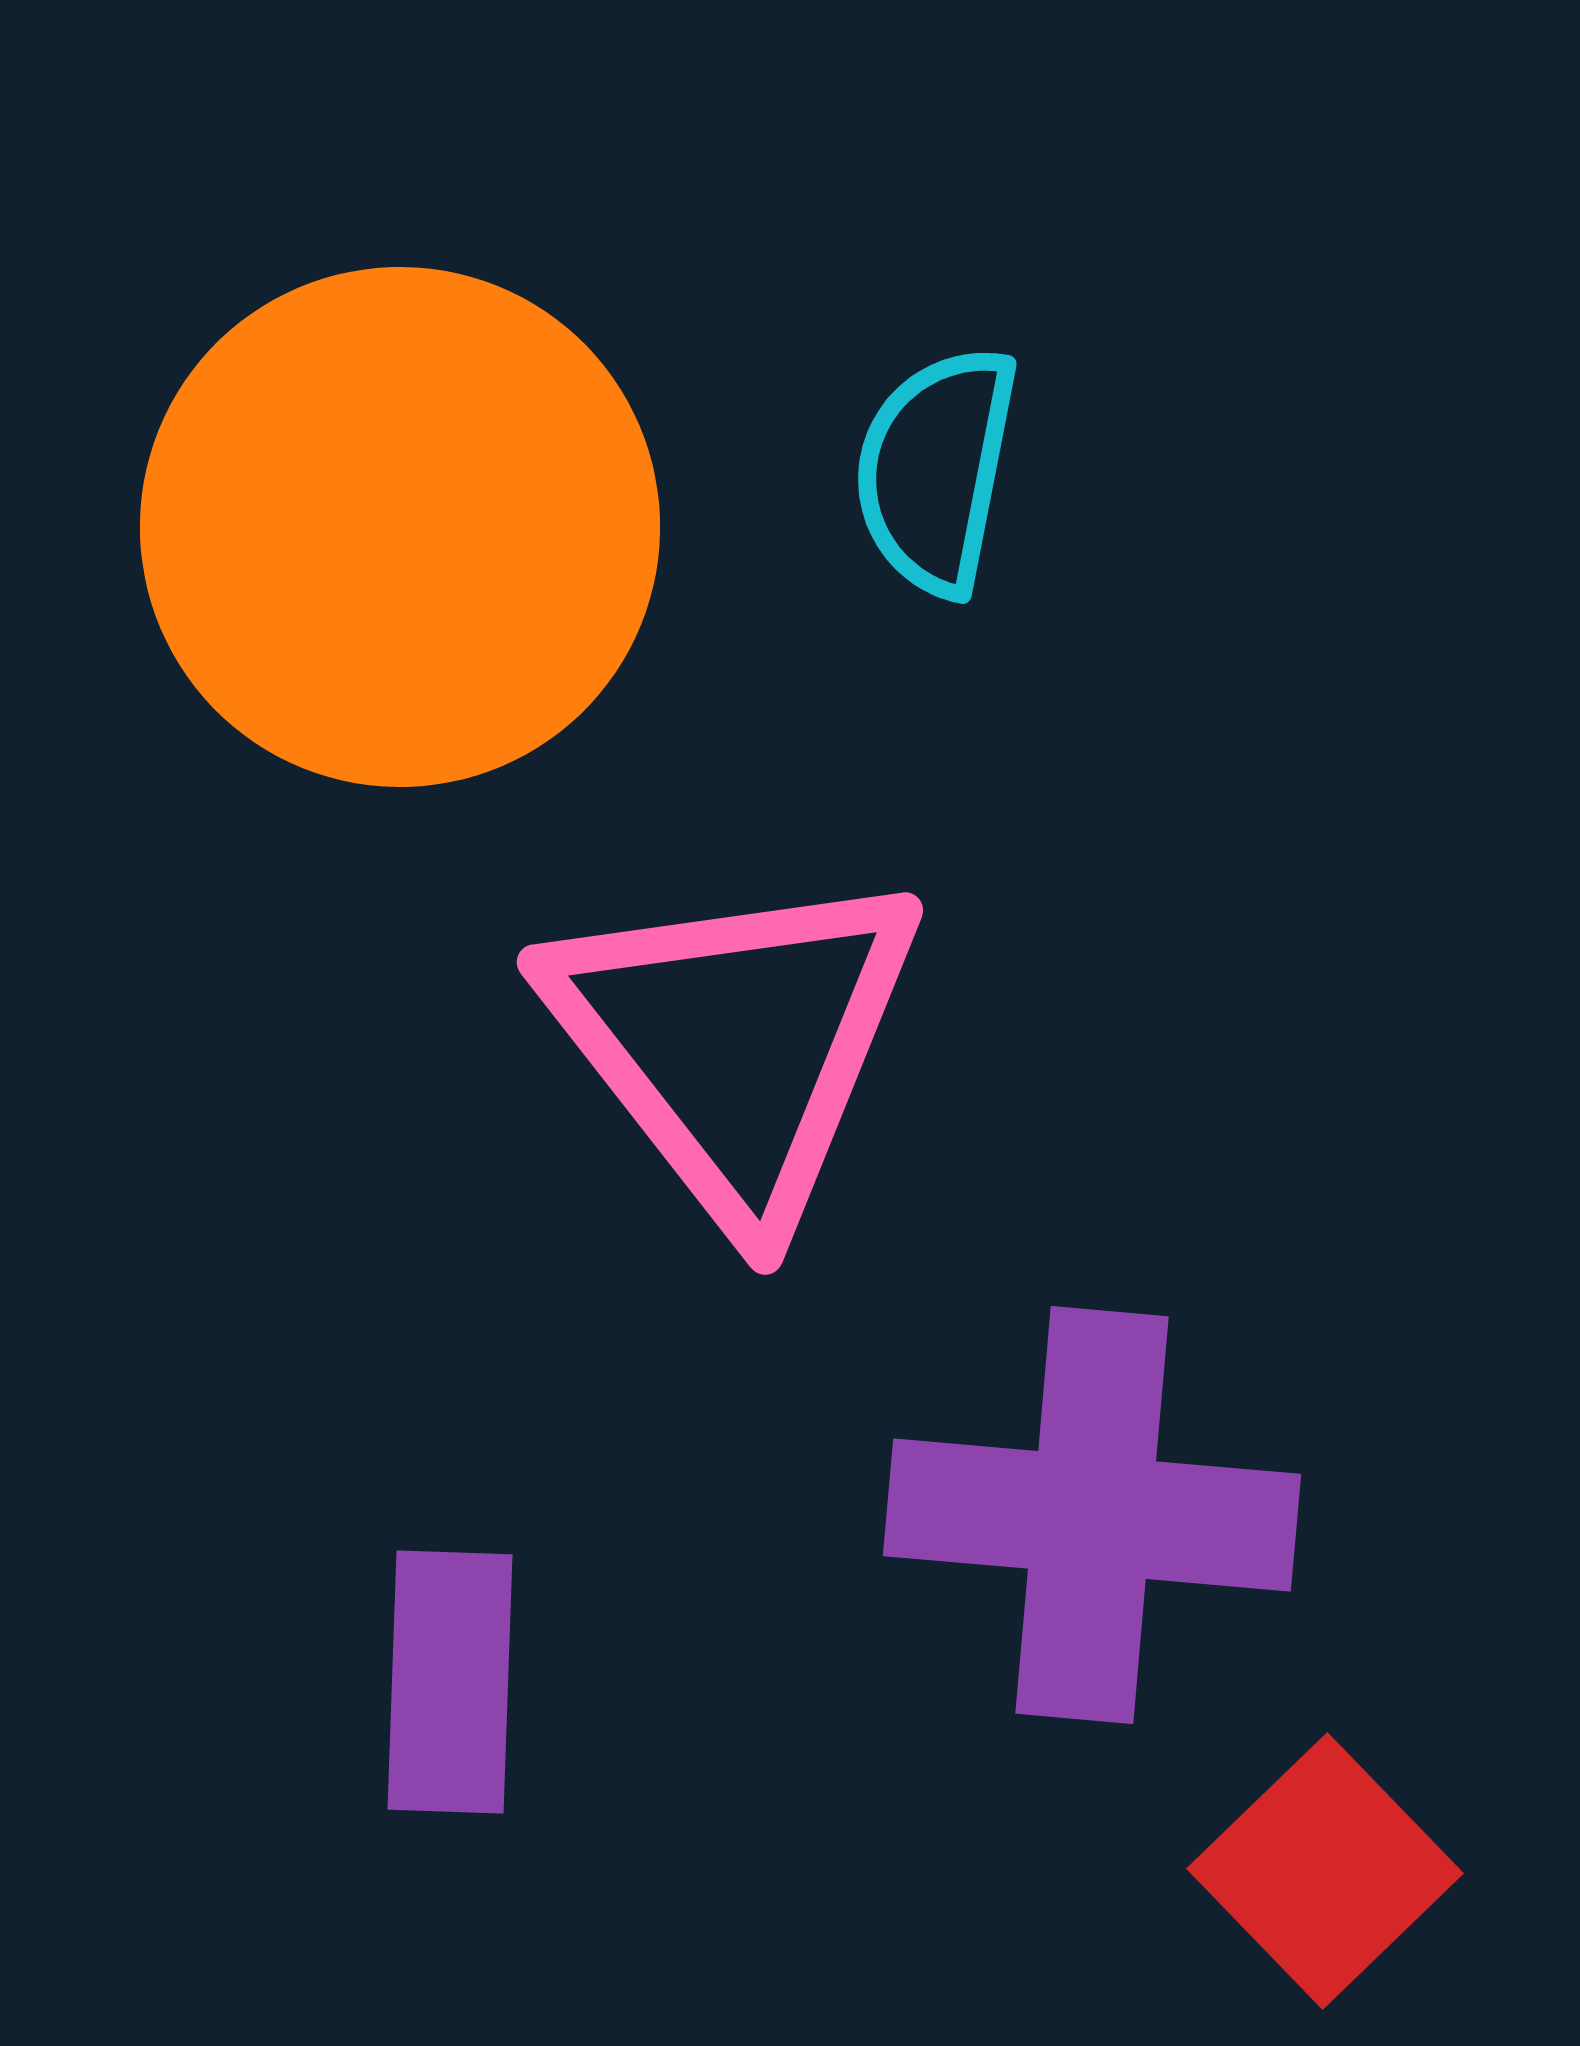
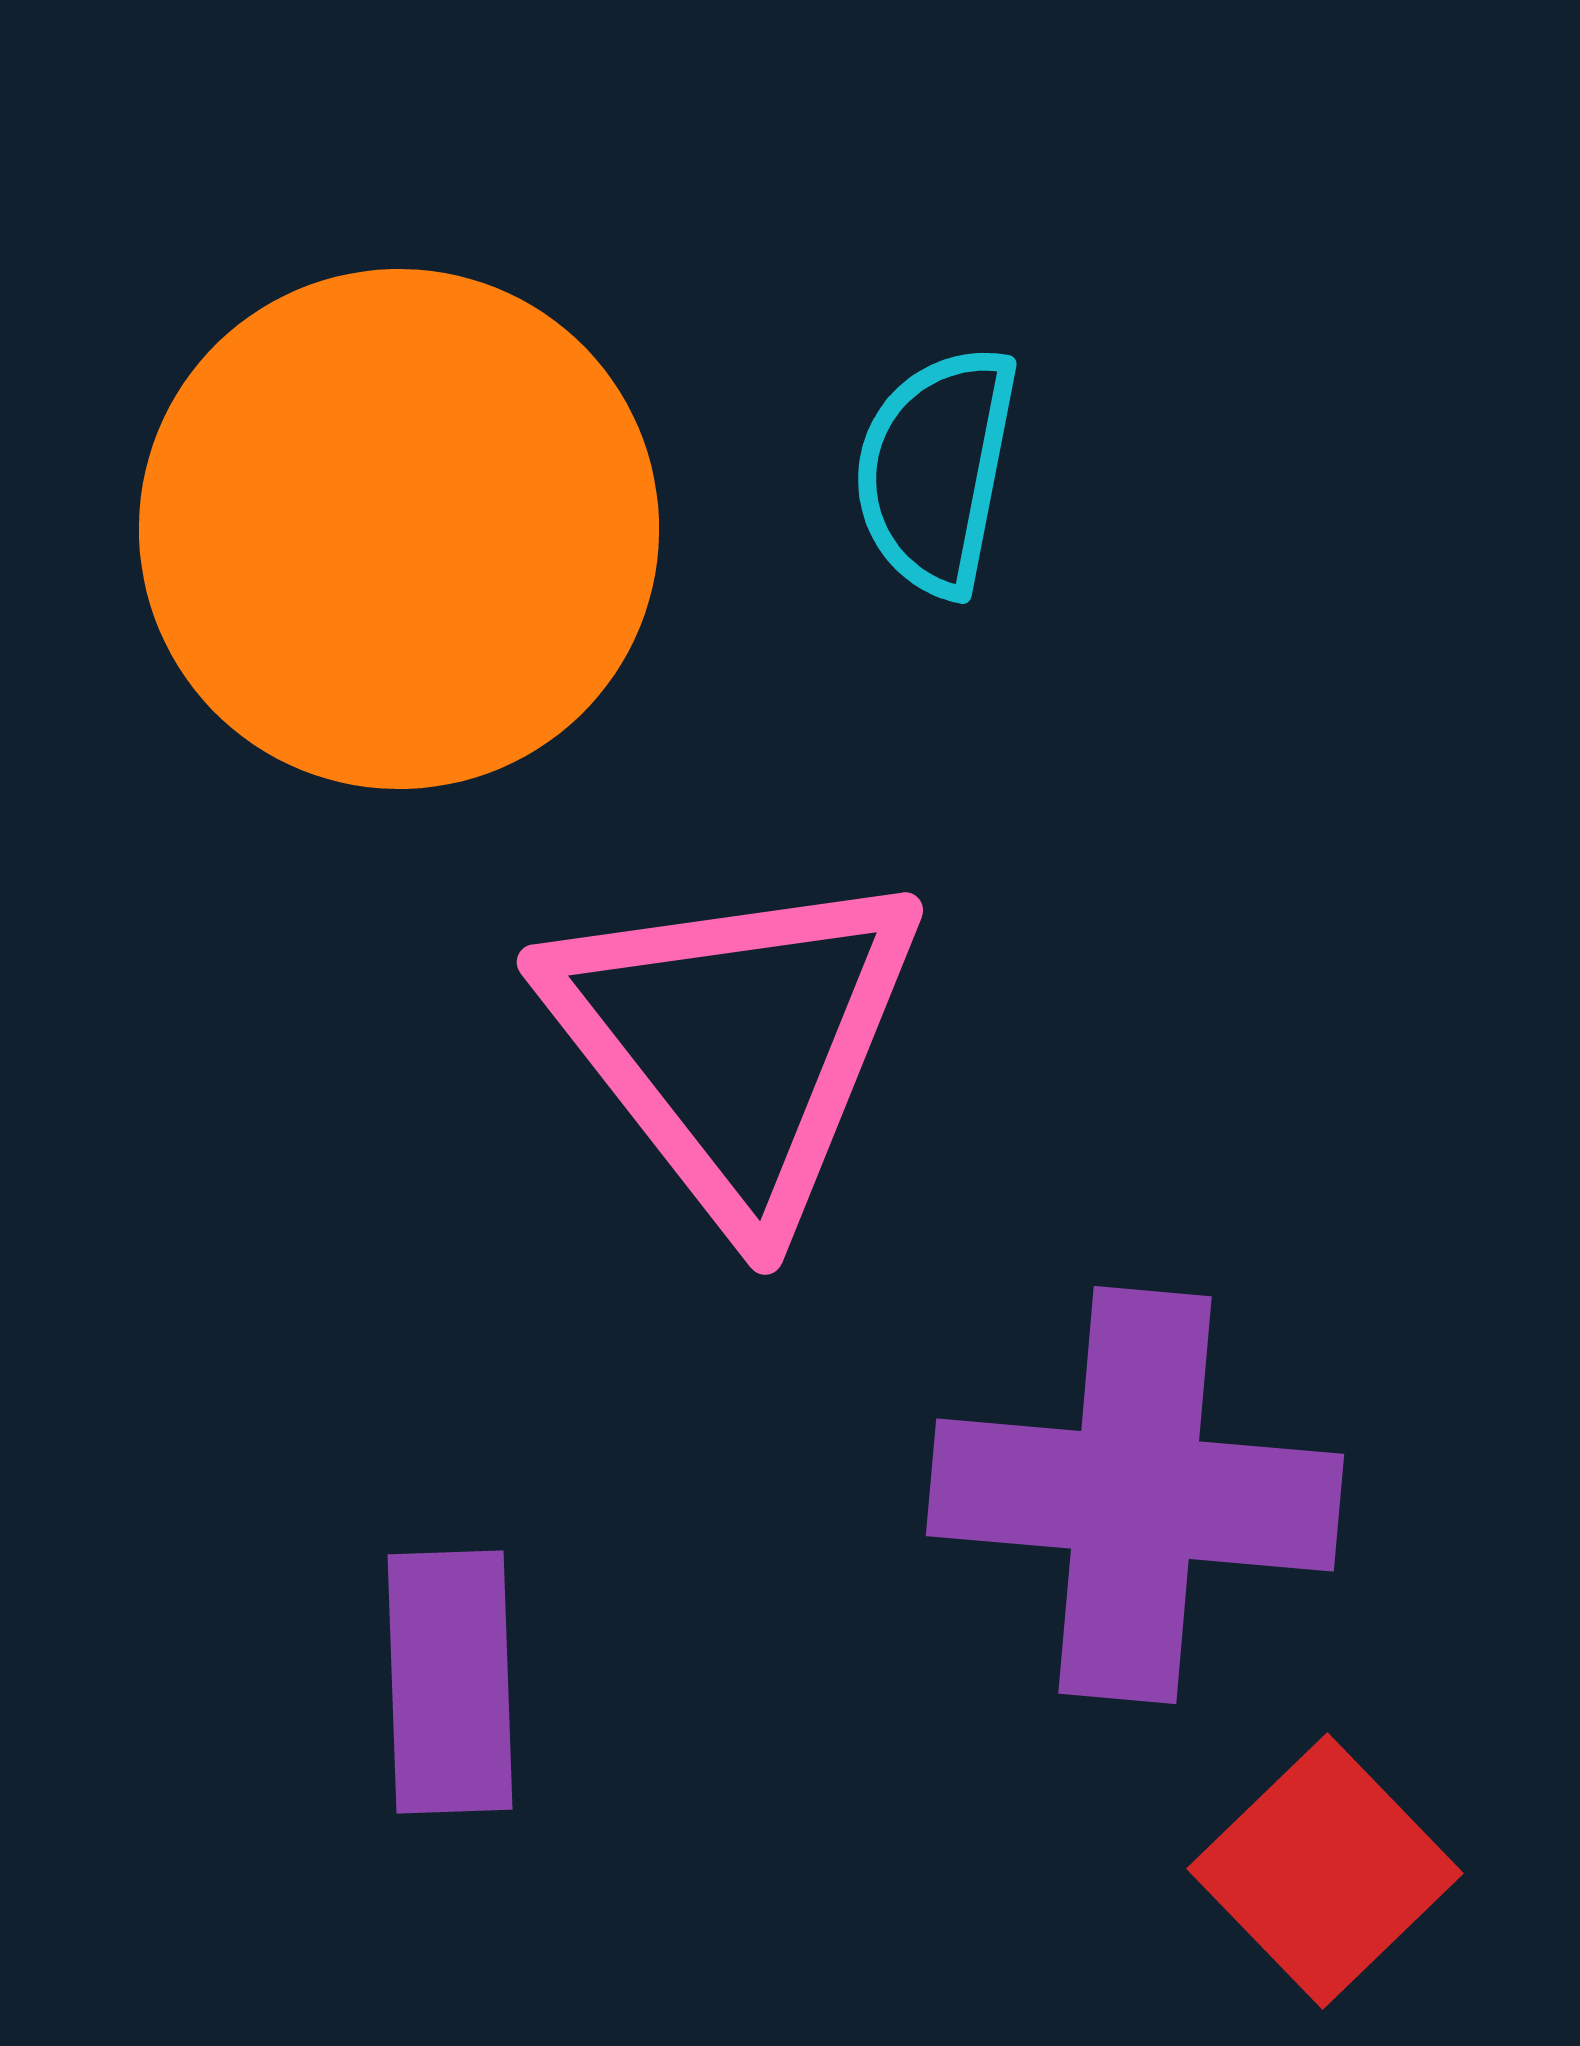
orange circle: moved 1 px left, 2 px down
purple cross: moved 43 px right, 20 px up
purple rectangle: rotated 4 degrees counterclockwise
